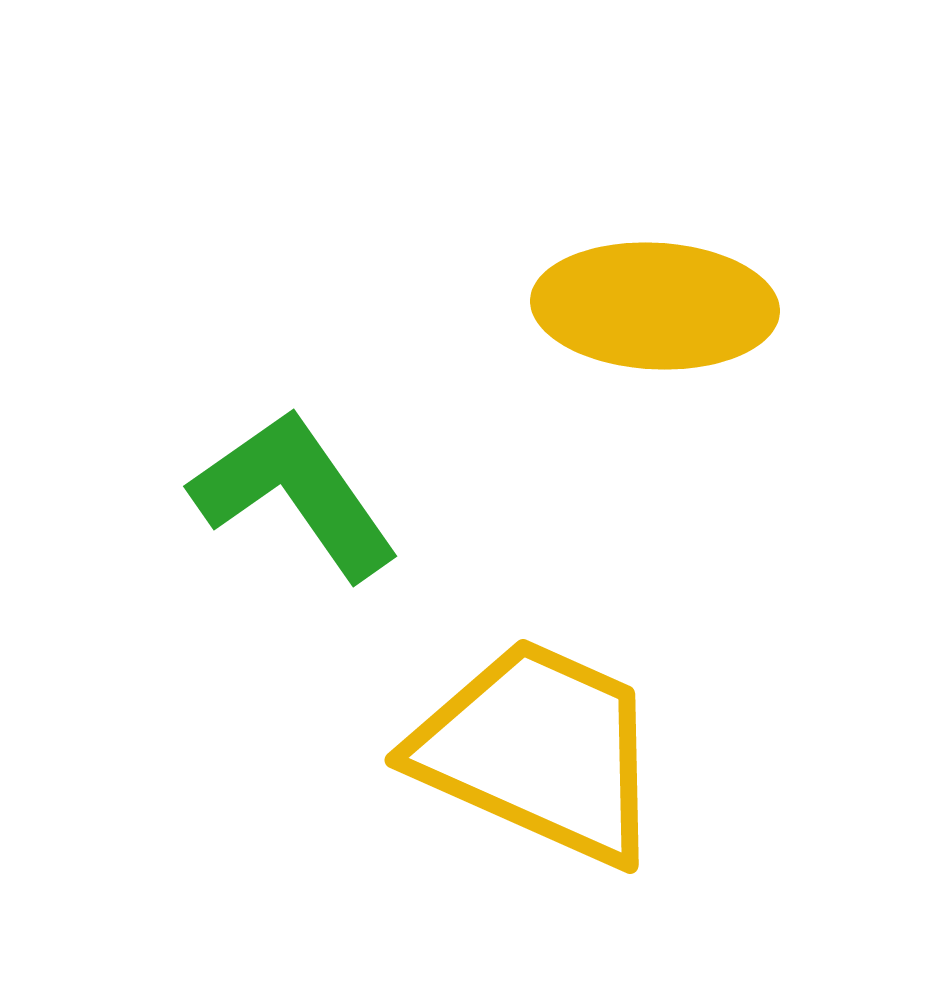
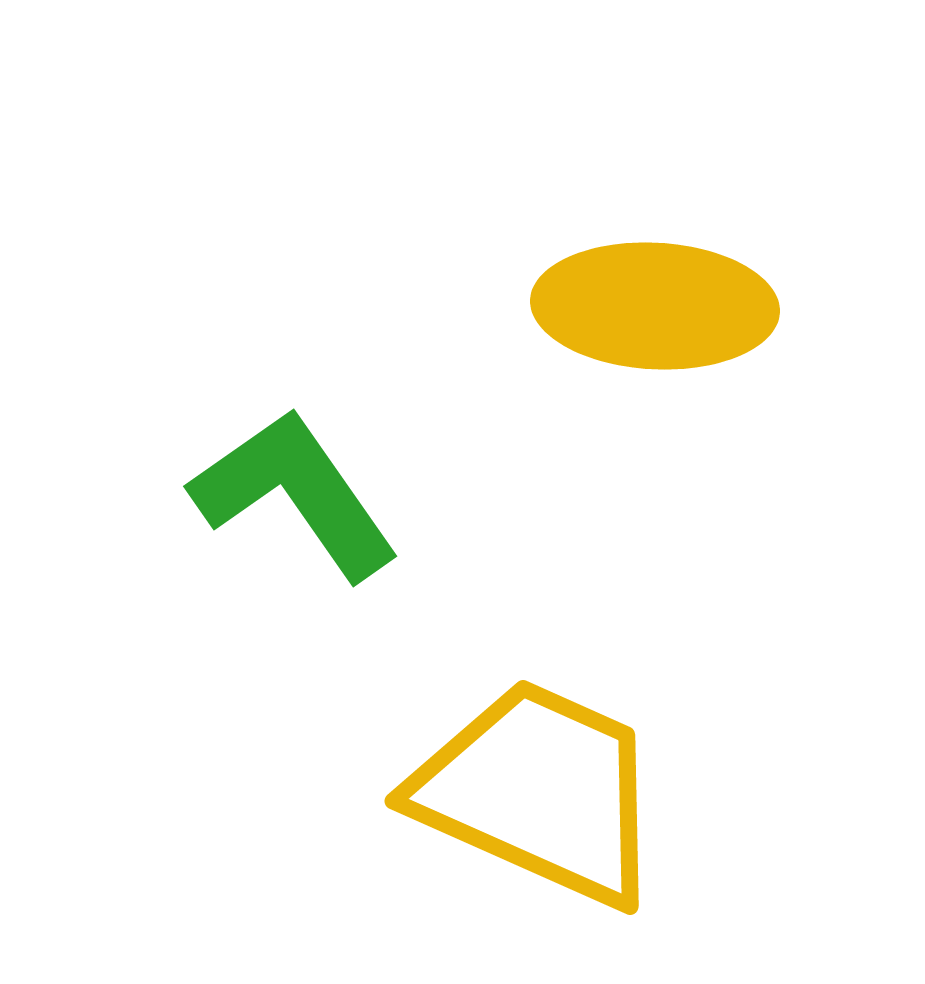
yellow trapezoid: moved 41 px down
